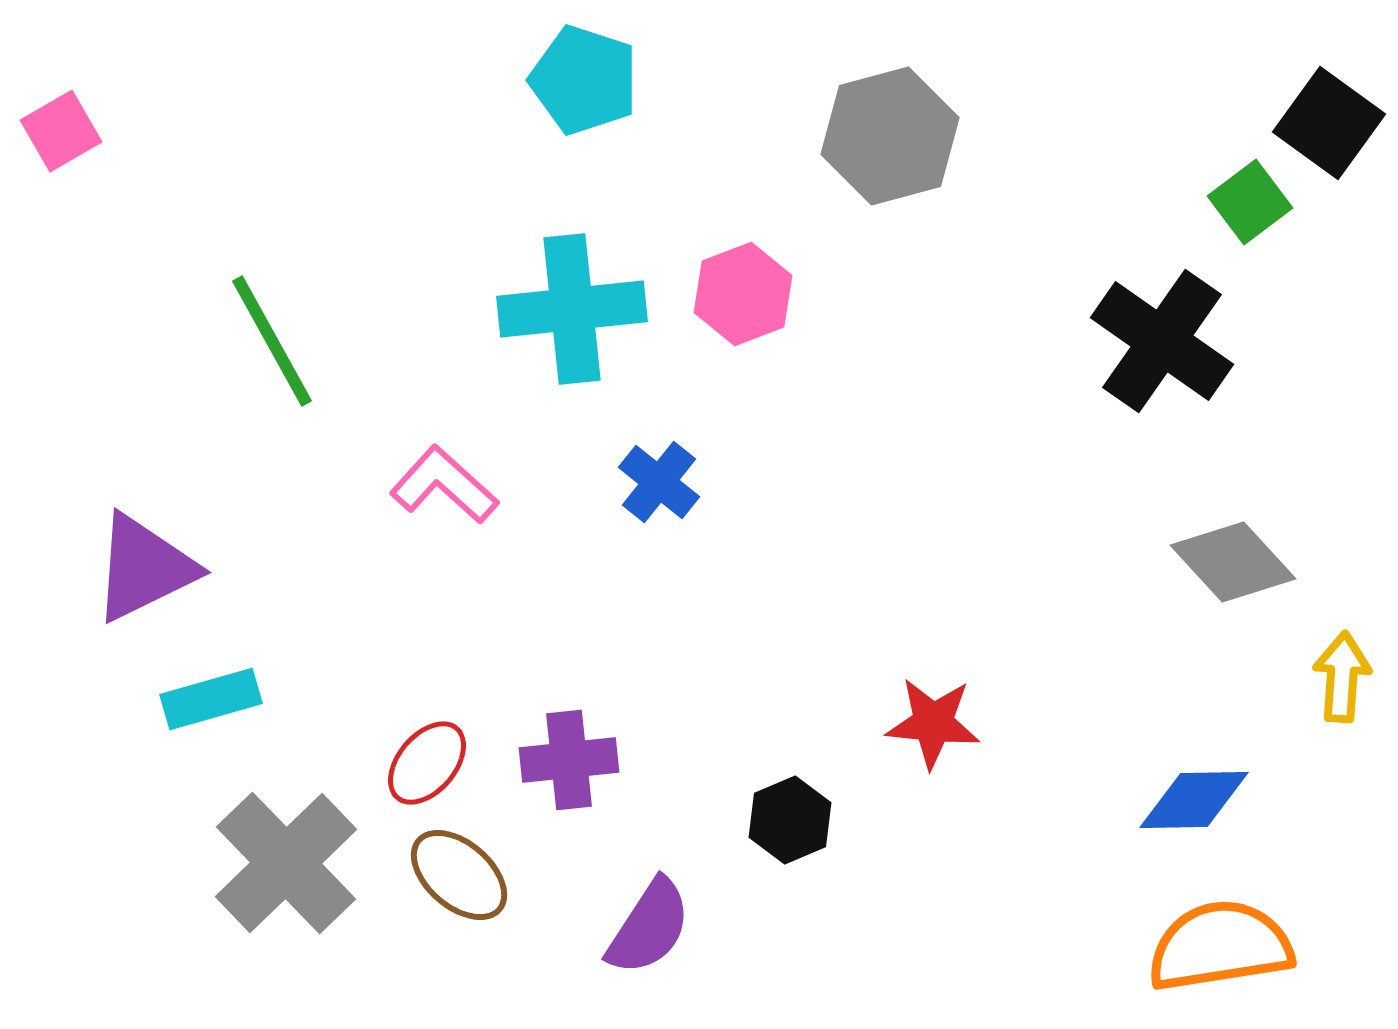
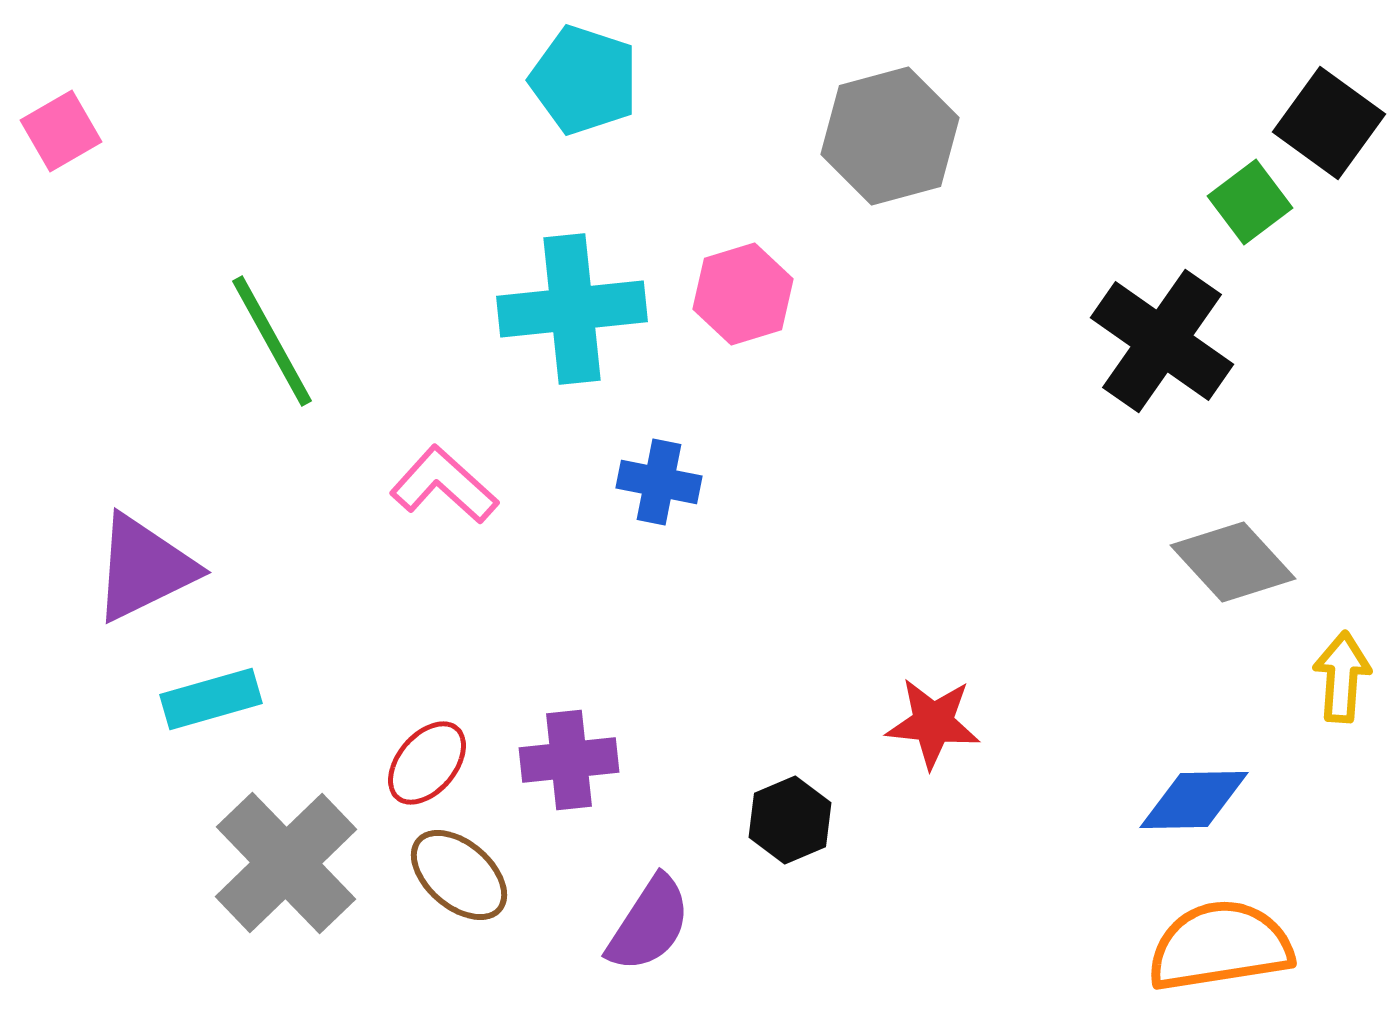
pink hexagon: rotated 4 degrees clockwise
blue cross: rotated 28 degrees counterclockwise
purple semicircle: moved 3 px up
